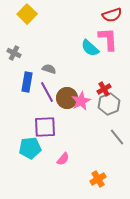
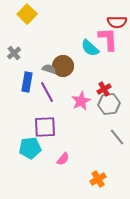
red semicircle: moved 5 px right, 7 px down; rotated 18 degrees clockwise
gray cross: rotated 24 degrees clockwise
brown circle: moved 4 px left, 32 px up
gray hexagon: rotated 15 degrees clockwise
